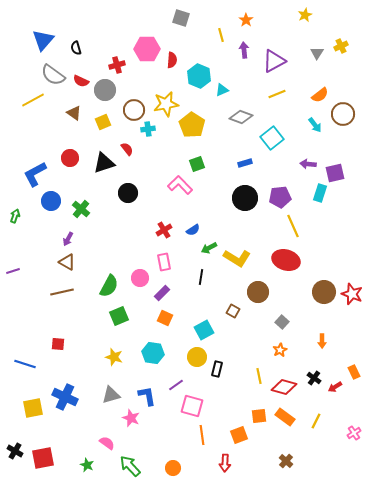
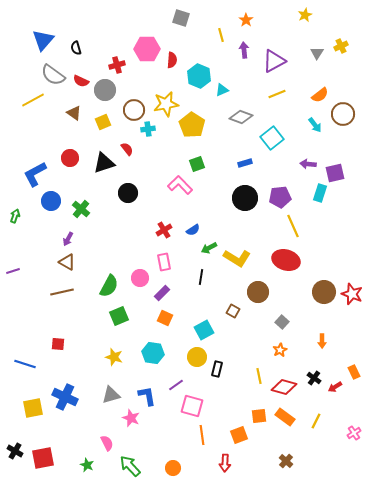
pink semicircle at (107, 443): rotated 28 degrees clockwise
